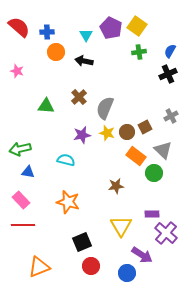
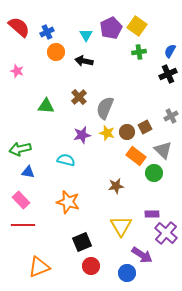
purple pentagon: rotated 20 degrees clockwise
blue cross: rotated 24 degrees counterclockwise
